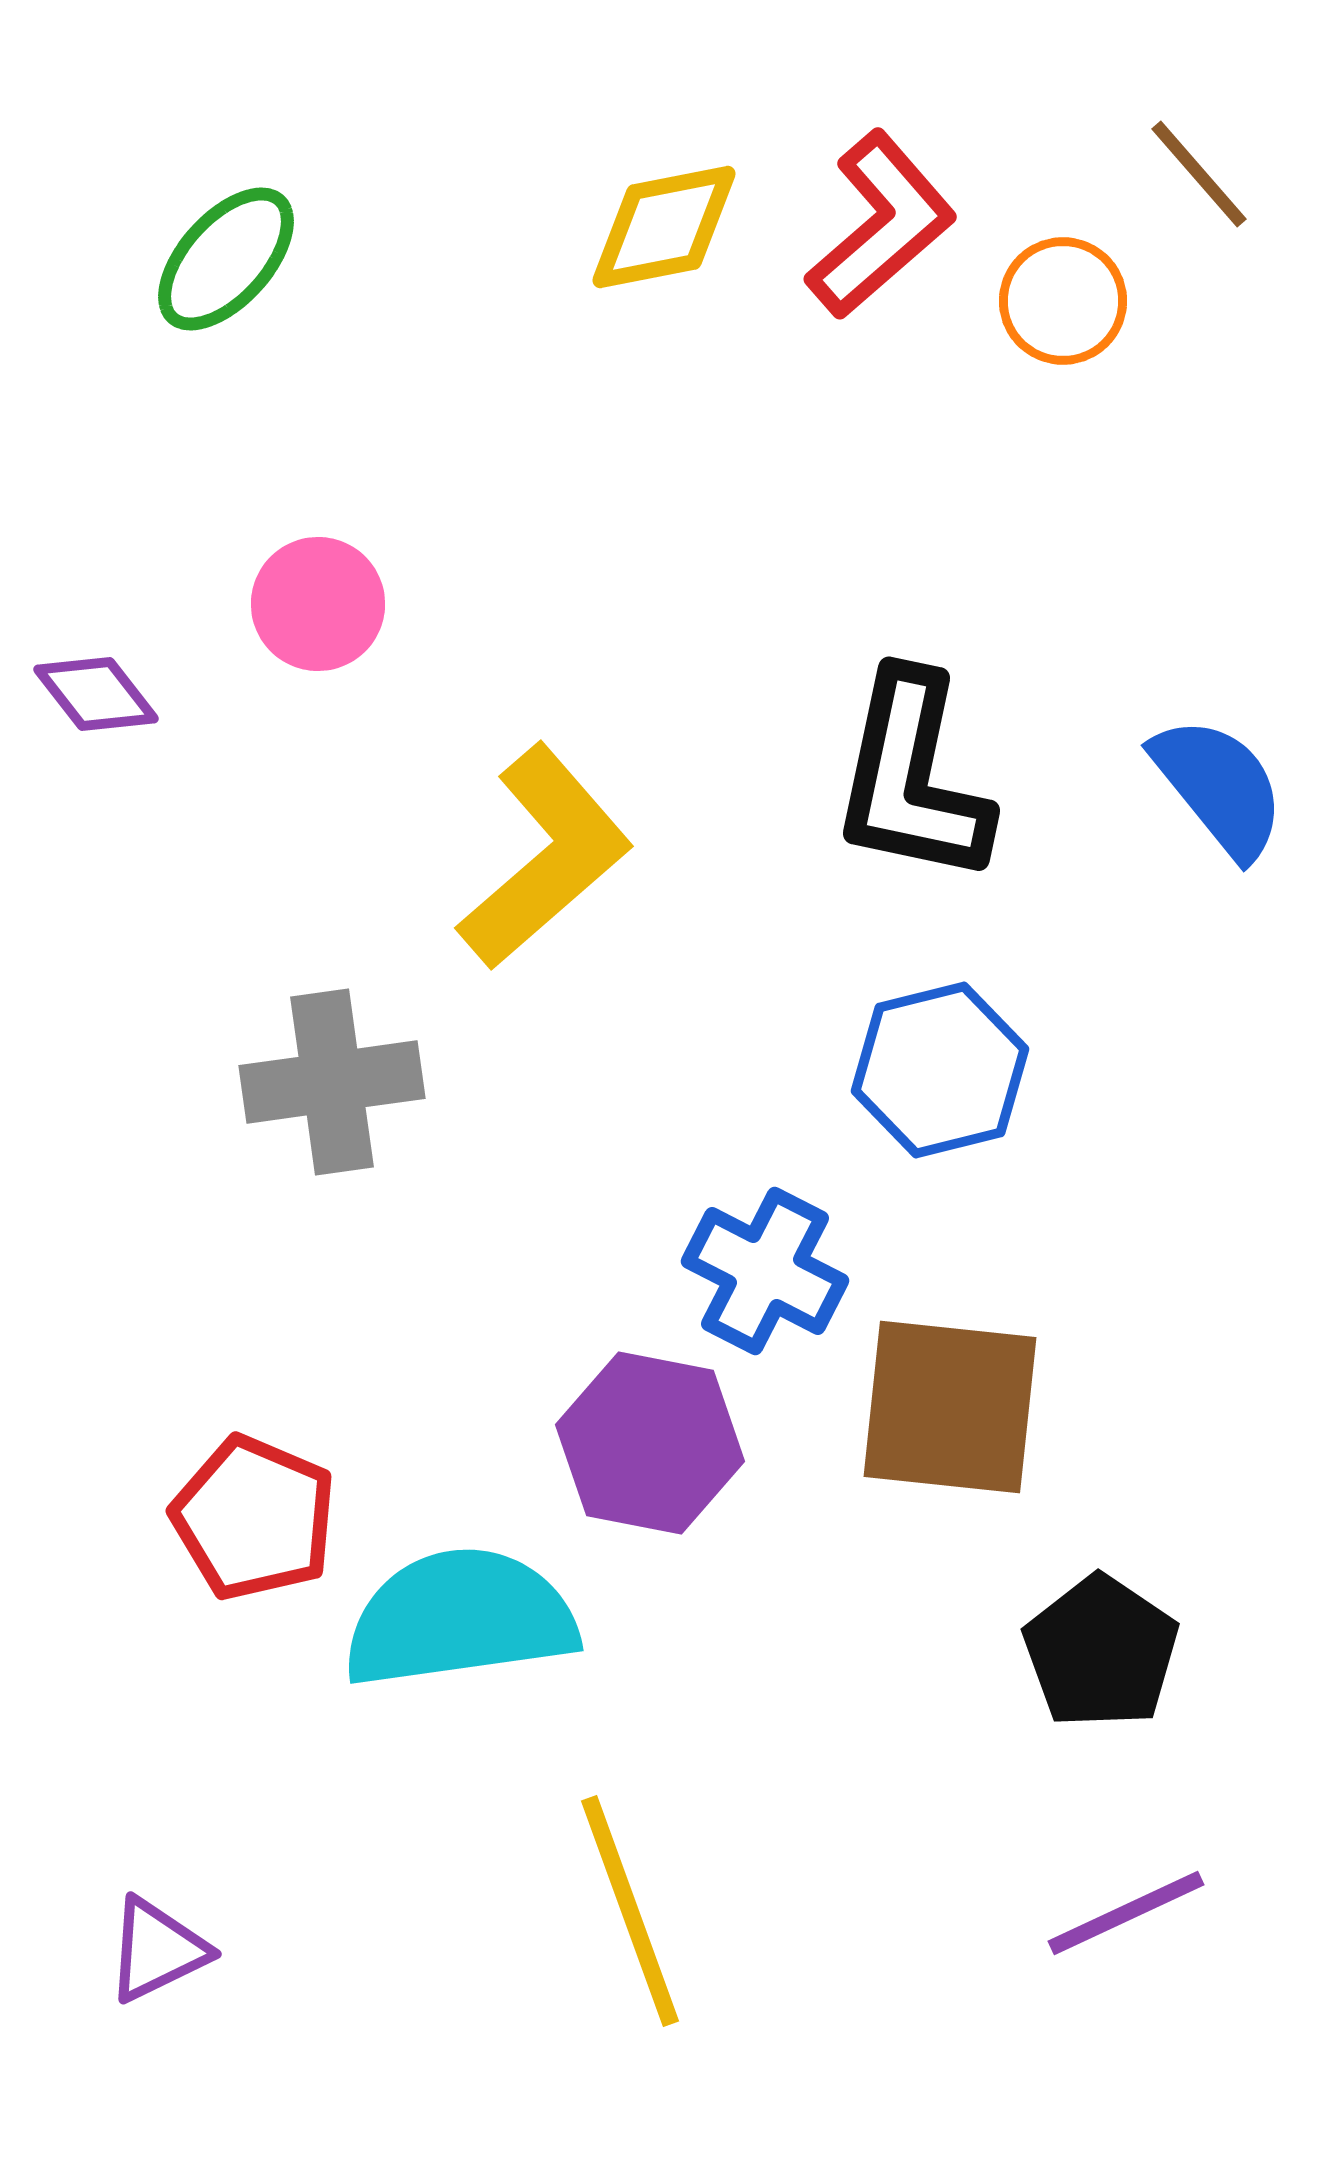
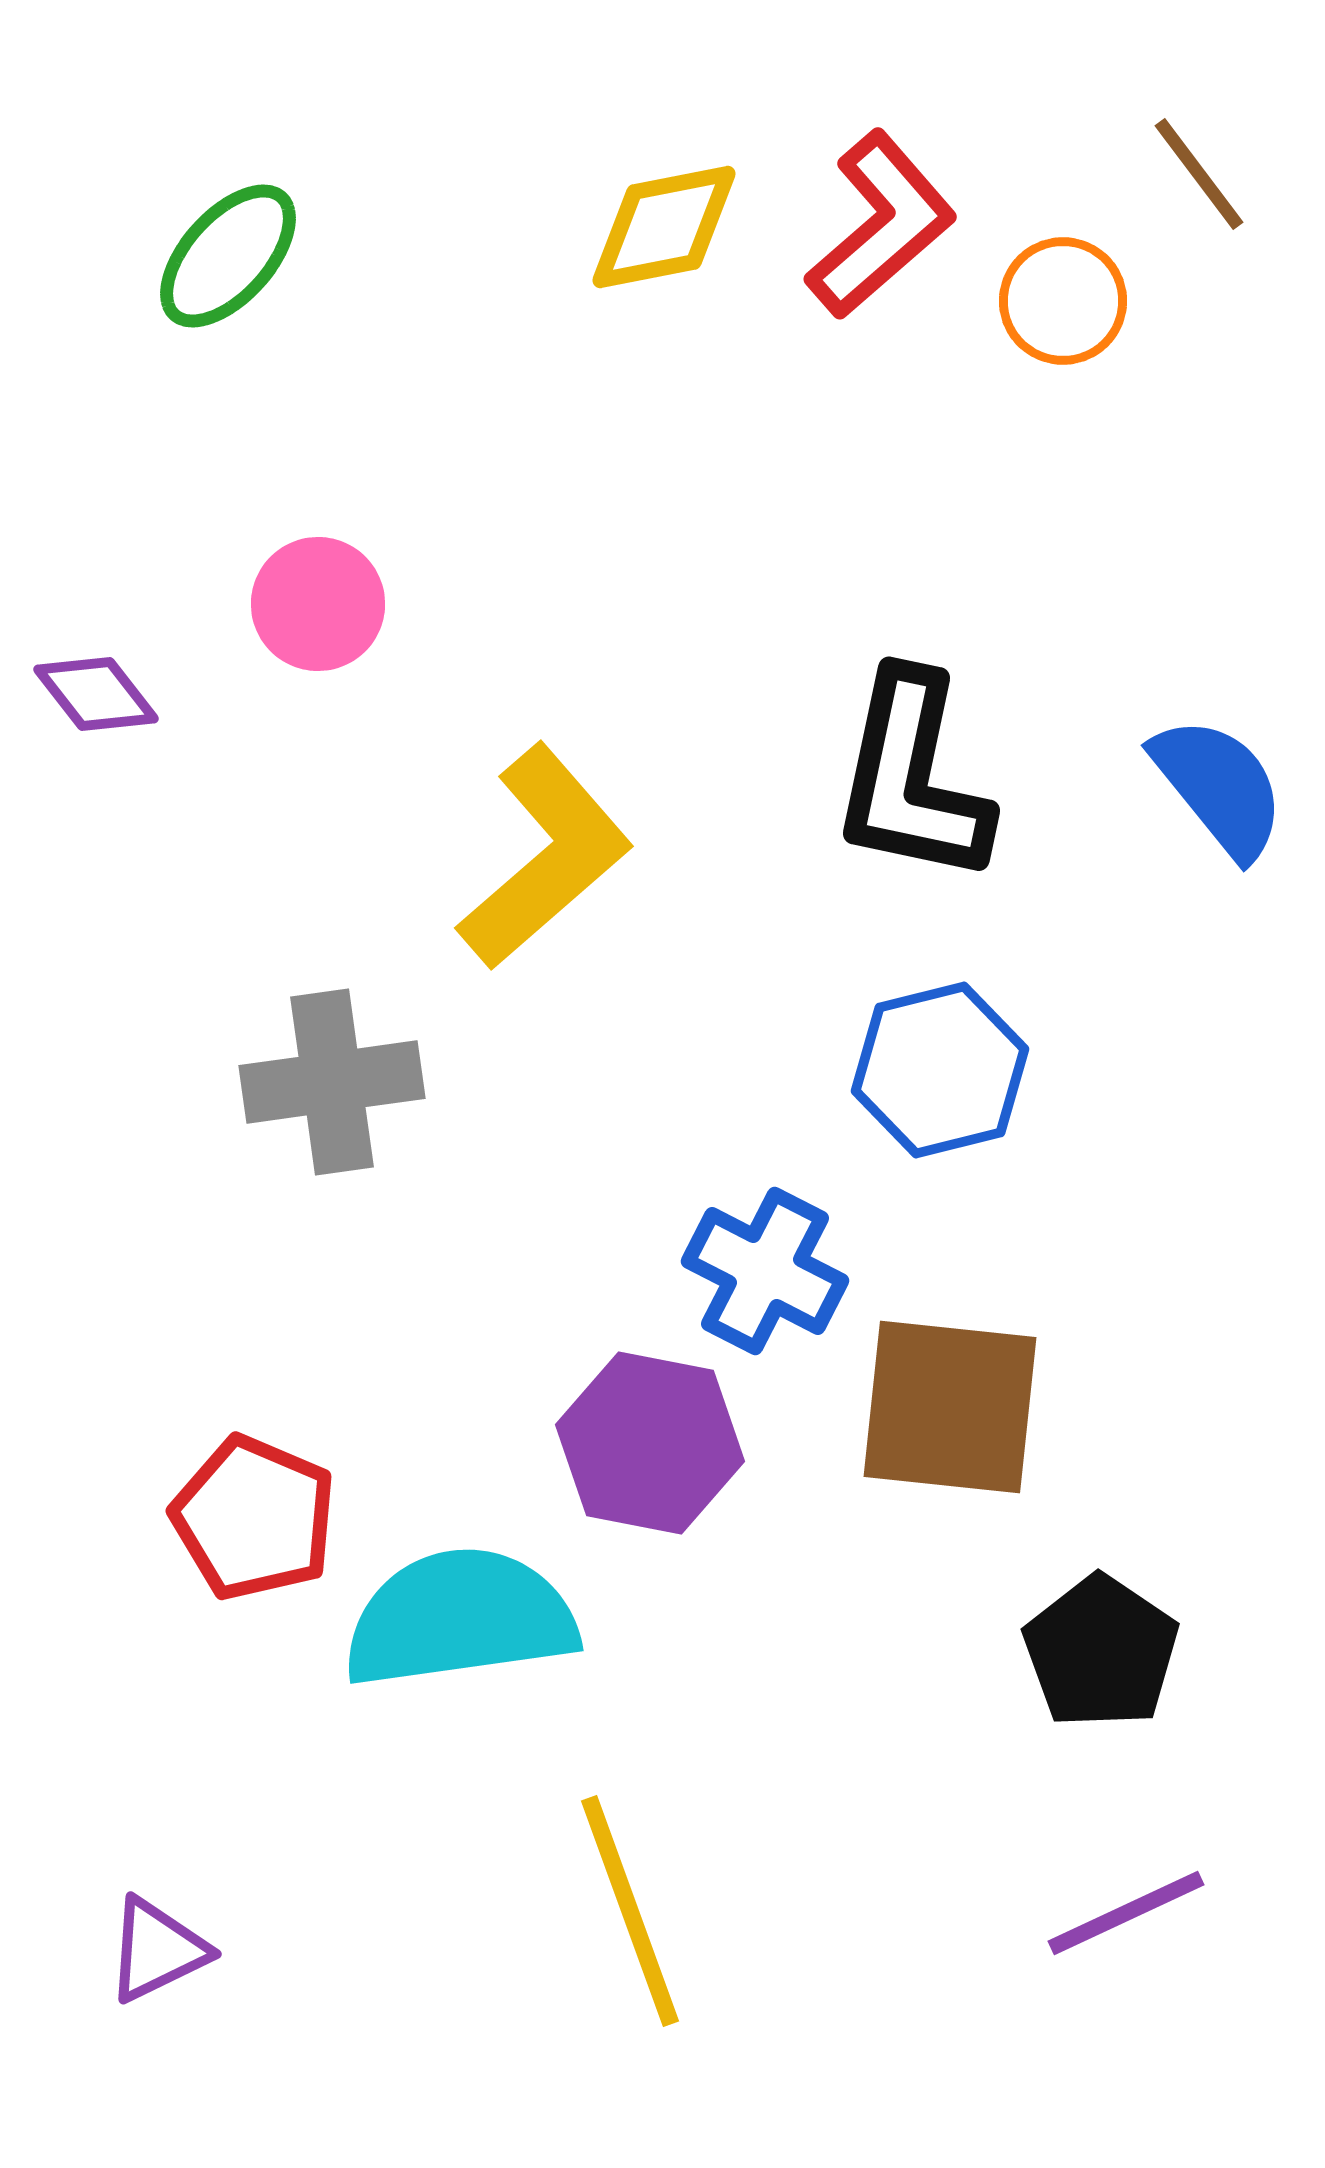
brown line: rotated 4 degrees clockwise
green ellipse: moved 2 px right, 3 px up
